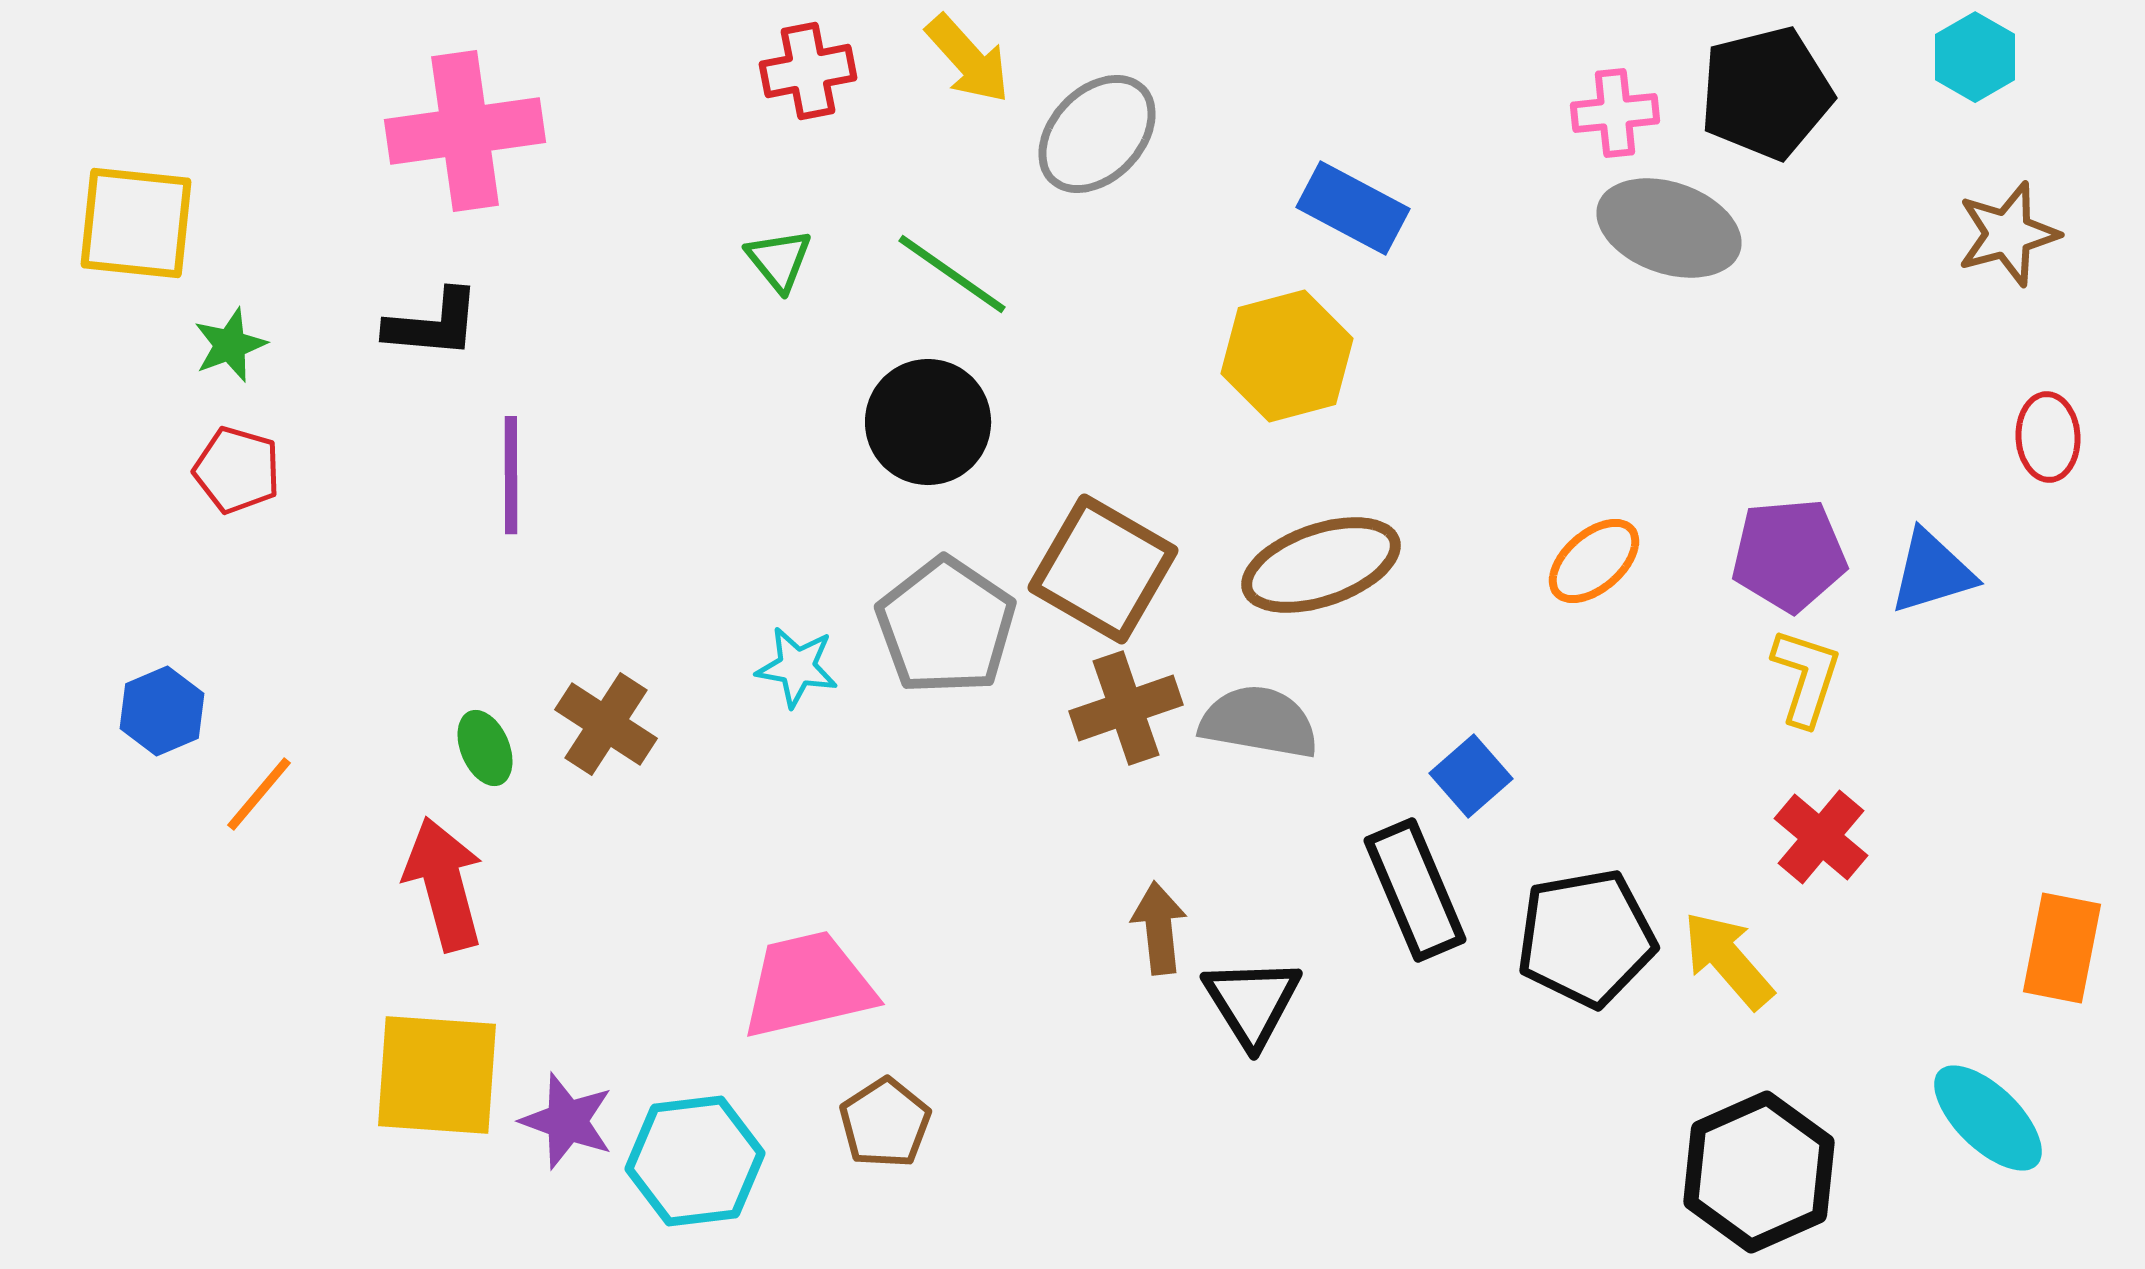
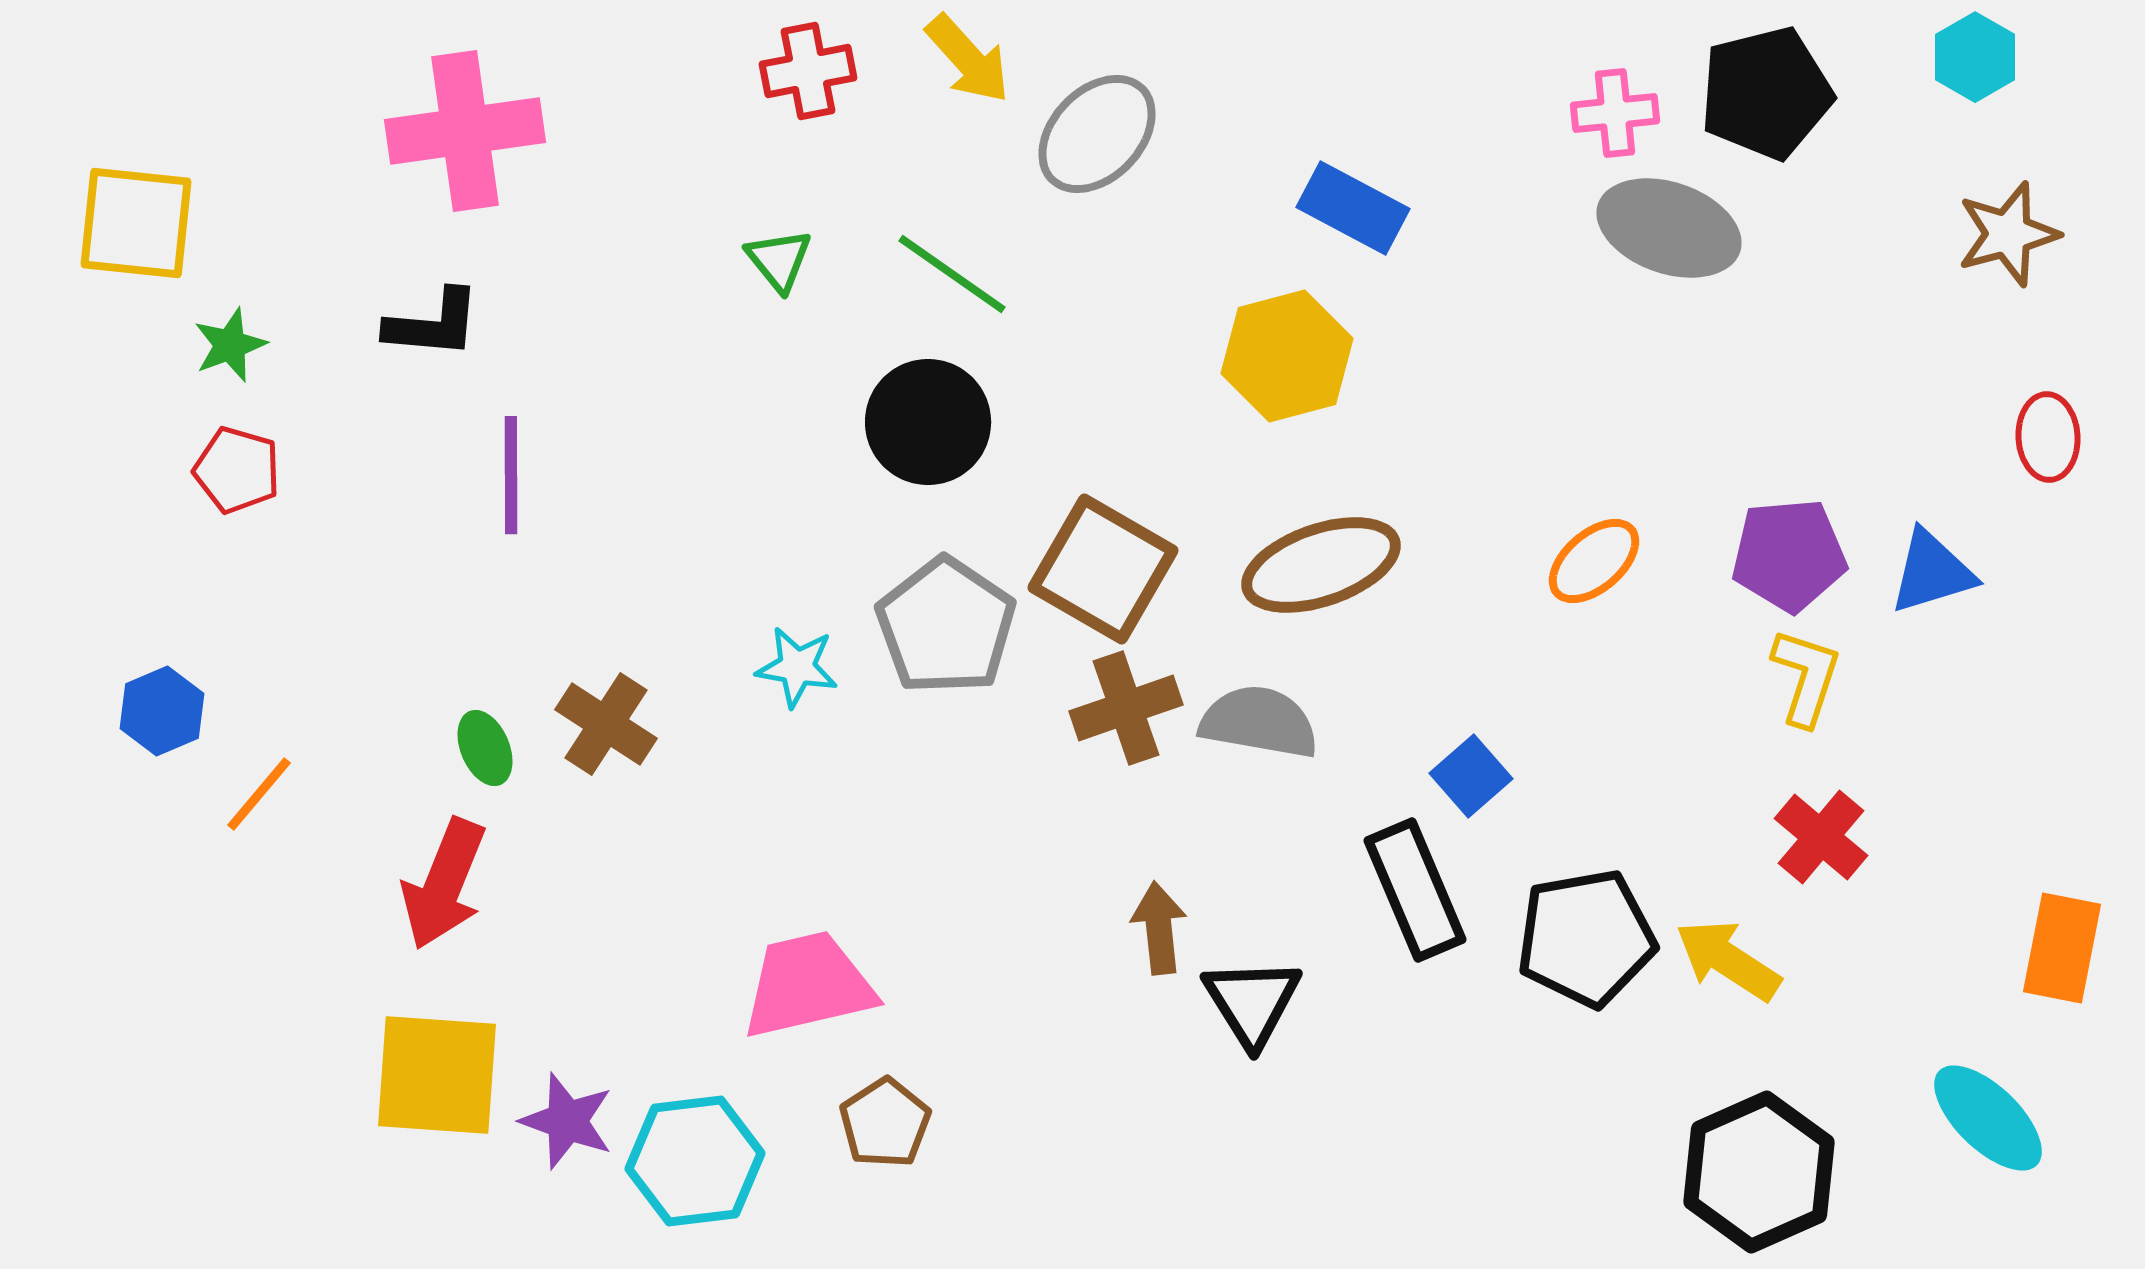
red arrow at (444, 884): rotated 143 degrees counterclockwise
yellow arrow at (1728, 960): rotated 16 degrees counterclockwise
